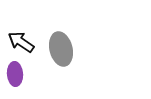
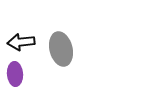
black arrow: rotated 40 degrees counterclockwise
